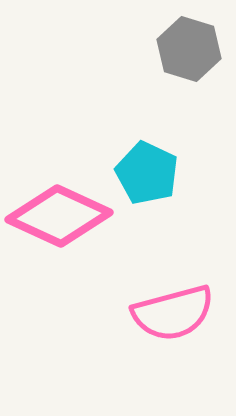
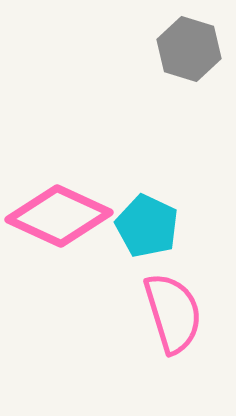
cyan pentagon: moved 53 px down
pink semicircle: rotated 92 degrees counterclockwise
